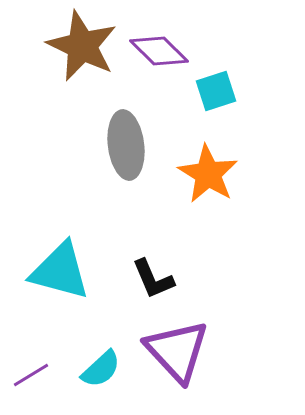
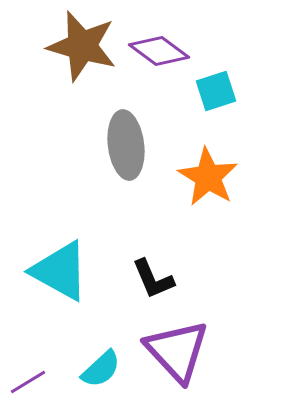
brown star: rotated 10 degrees counterclockwise
purple diamond: rotated 8 degrees counterclockwise
orange star: moved 3 px down
cyan triangle: rotated 14 degrees clockwise
purple line: moved 3 px left, 7 px down
